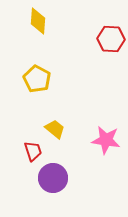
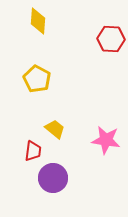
red trapezoid: rotated 25 degrees clockwise
